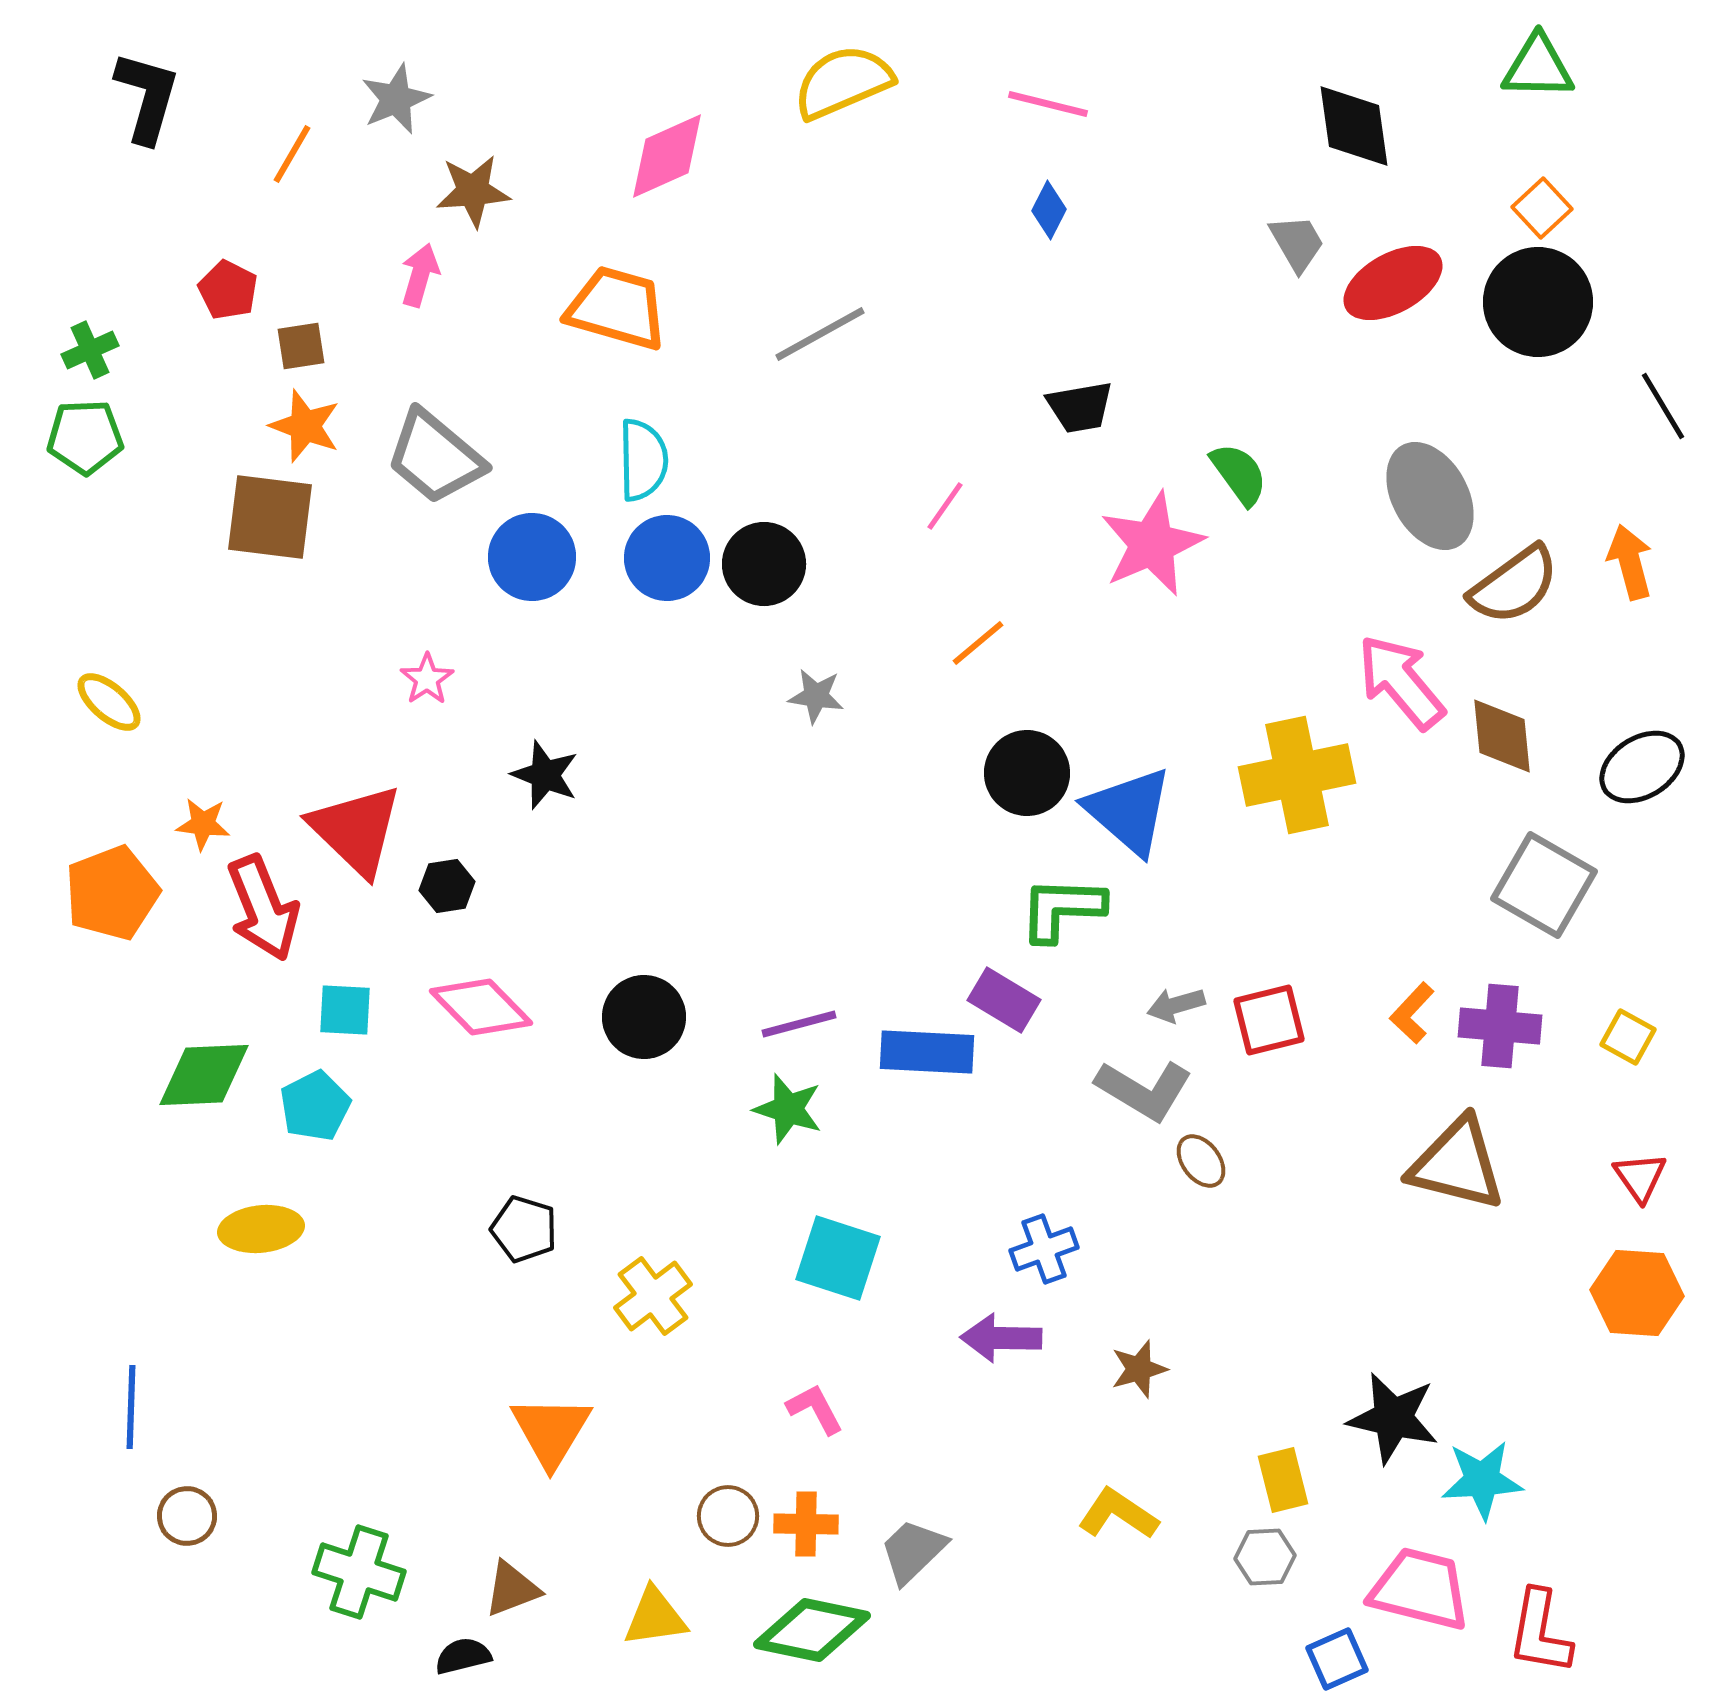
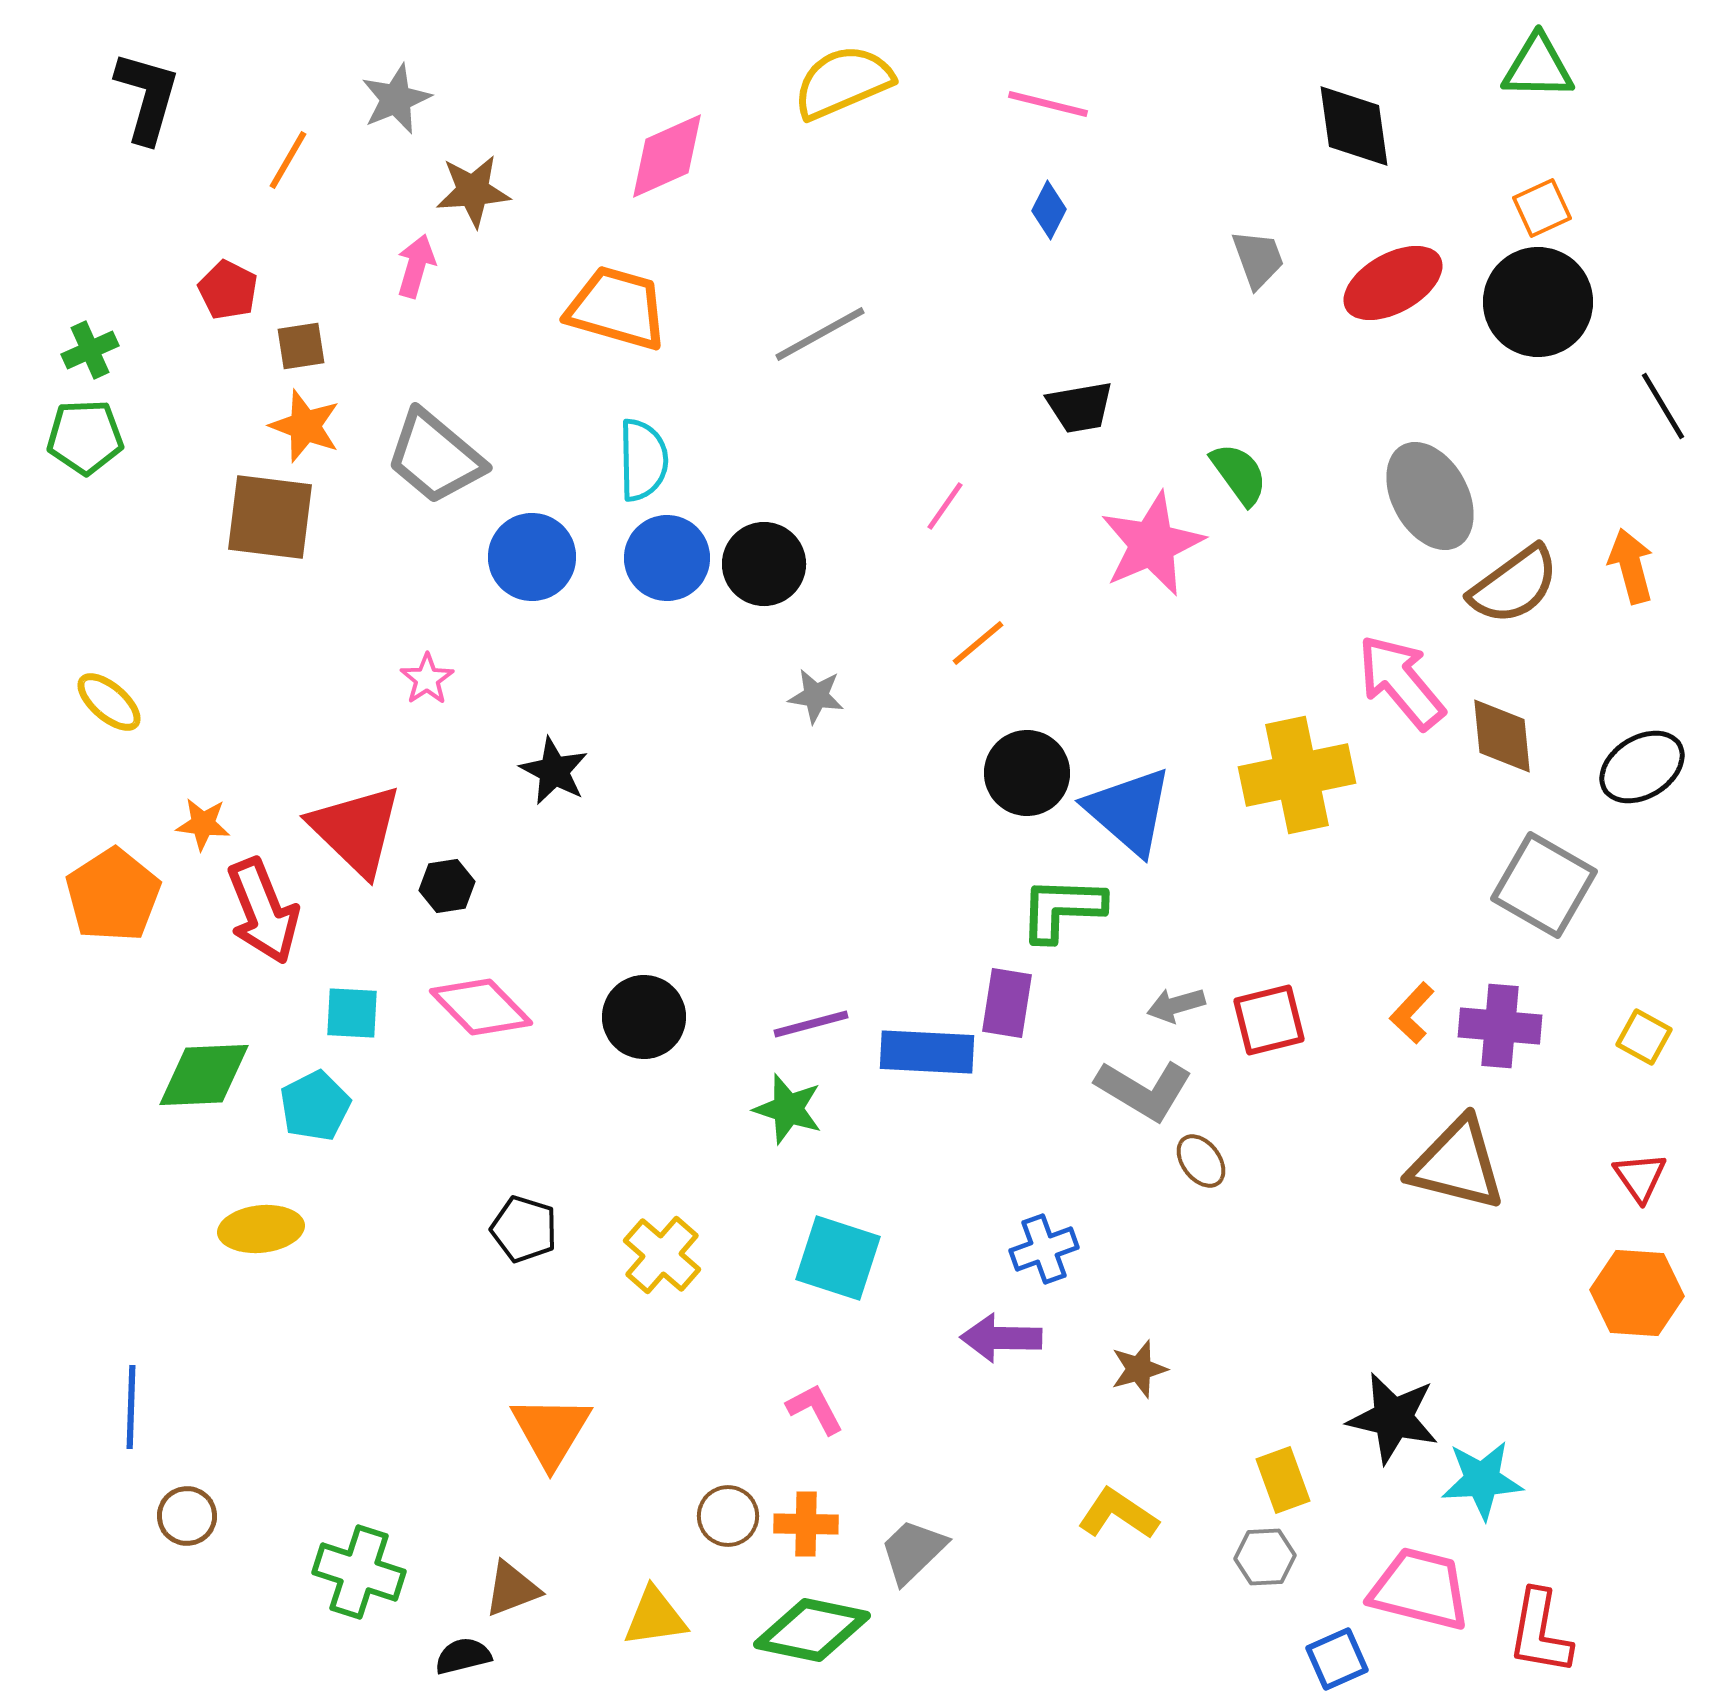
orange line at (292, 154): moved 4 px left, 6 px down
orange square at (1542, 208): rotated 18 degrees clockwise
gray trapezoid at (1297, 243): moved 39 px left, 16 px down; rotated 10 degrees clockwise
pink arrow at (420, 275): moved 4 px left, 9 px up
orange arrow at (1630, 562): moved 1 px right, 4 px down
black star at (545, 775): moved 9 px right, 4 px up; rotated 6 degrees clockwise
orange pentagon at (112, 893): moved 1 px right, 2 px down; rotated 12 degrees counterclockwise
red arrow at (263, 908): moved 3 px down
purple rectangle at (1004, 1000): moved 3 px right, 3 px down; rotated 68 degrees clockwise
cyan square at (345, 1010): moved 7 px right, 3 px down
purple line at (799, 1024): moved 12 px right
yellow square at (1628, 1037): moved 16 px right
yellow cross at (653, 1296): moved 9 px right, 41 px up; rotated 12 degrees counterclockwise
yellow rectangle at (1283, 1480): rotated 6 degrees counterclockwise
